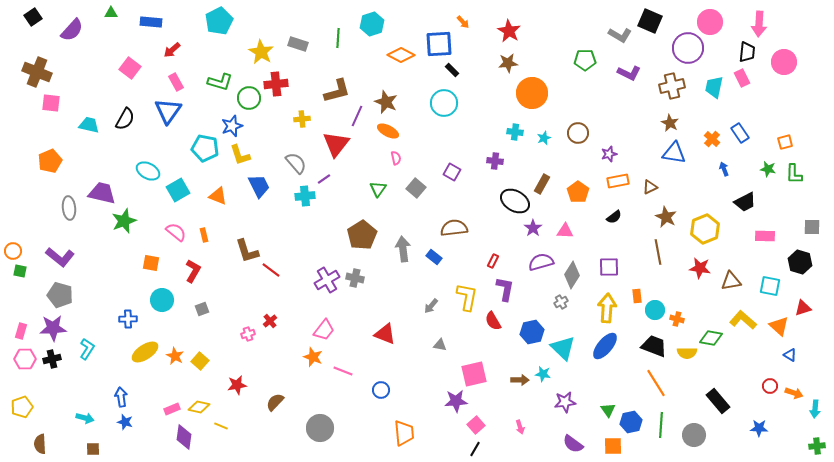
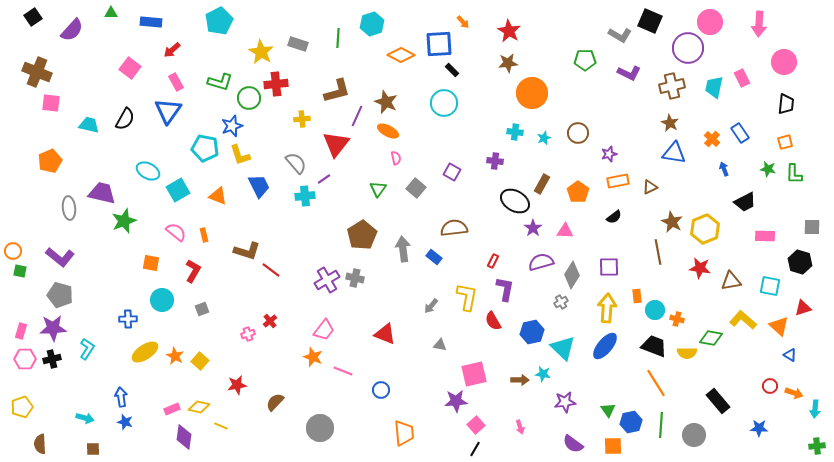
black trapezoid at (747, 52): moved 39 px right, 52 px down
brown star at (666, 217): moved 6 px right, 5 px down
brown L-shape at (247, 251): rotated 56 degrees counterclockwise
